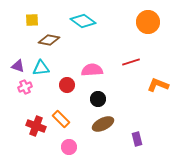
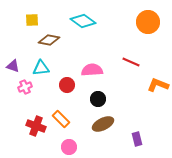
red line: rotated 42 degrees clockwise
purple triangle: moved 5 px left
